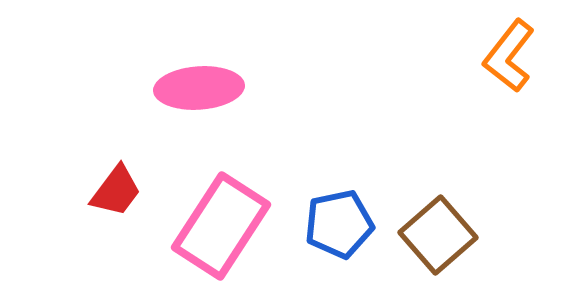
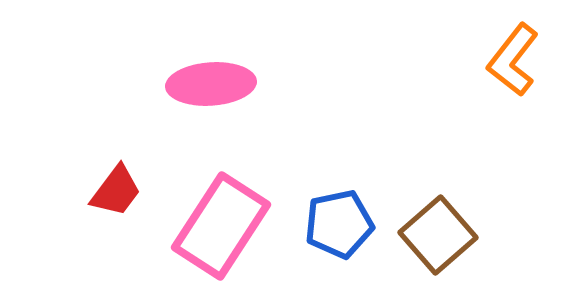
orange L-shape: moved 4 px right, 4 px down
pink ellipse: moved 12 px right, 4 px up
